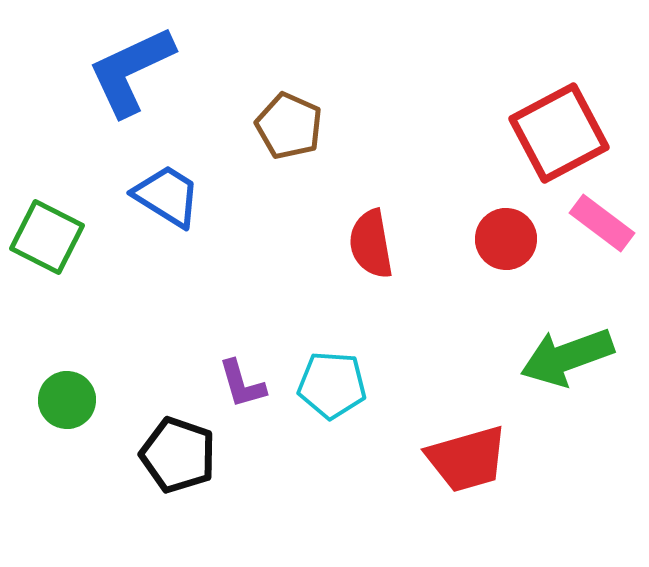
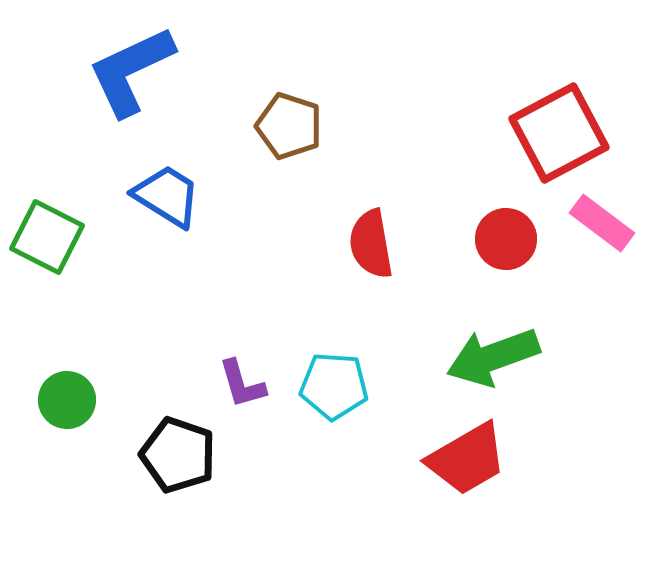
brown pentagon: rotated 6 degrees counterclockwise
green arrow: moved 74 px left
cyan pentagon: moved 2 px right, 1 px down
red trapezoid: rotated 14 degrees counterclockwise
